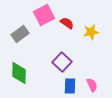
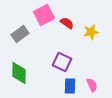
purple square: rotated 18 degrees counterclockwise
